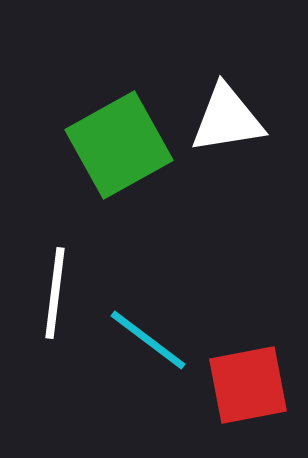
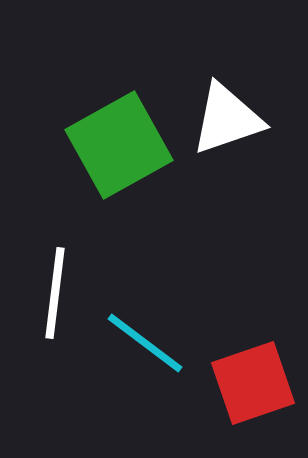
white triangle: rotated 10 degrees counterclockwise
cyan line: moved 3 px left, 3 px down
red square: moved 5 px right, 2 px up; rotated 8 degrees counterclockwise
